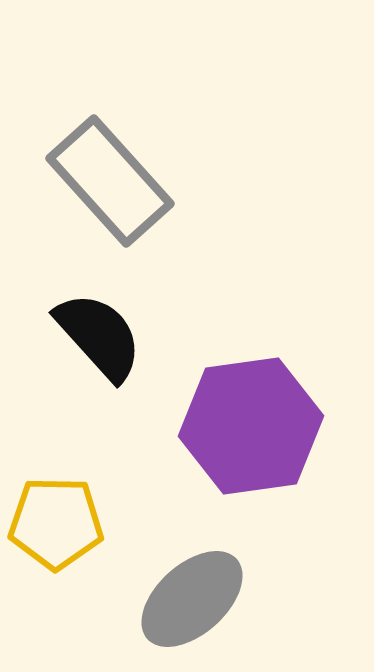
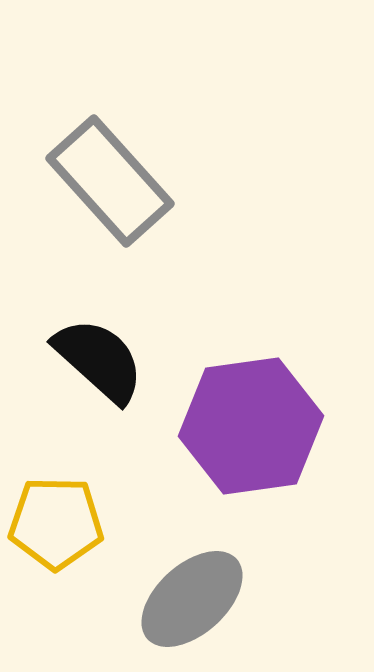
black semicircle: moved 24 px down; rotated 6 degrees counterclockwise
